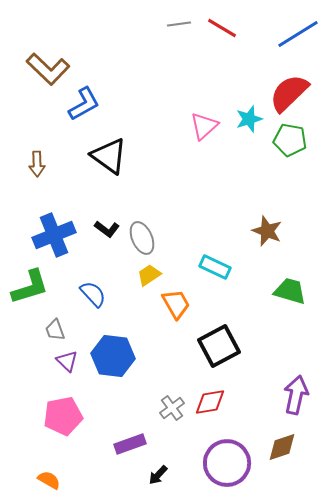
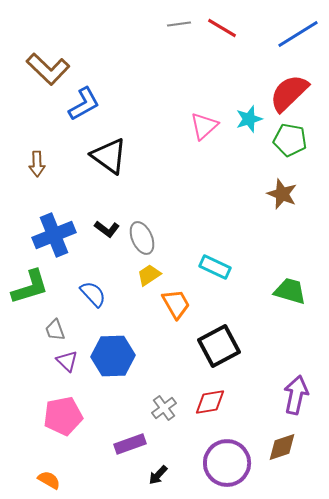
brown star: moved 15 px right, 37 px up
blue hexagon: rotated 9 degrees counterclockwise
gray cross: moved 8 px left
